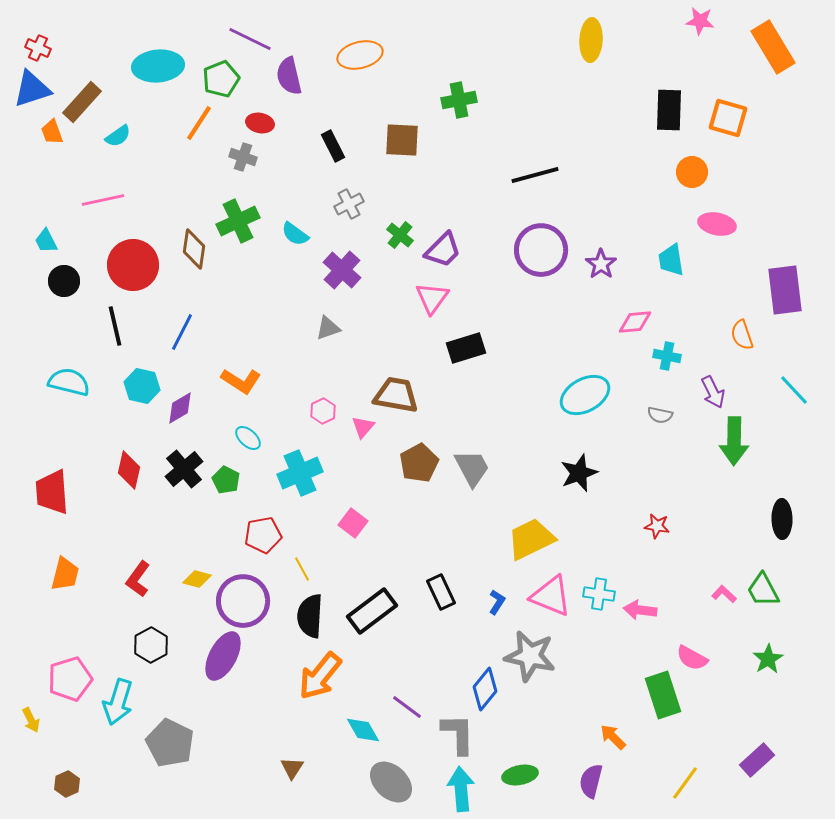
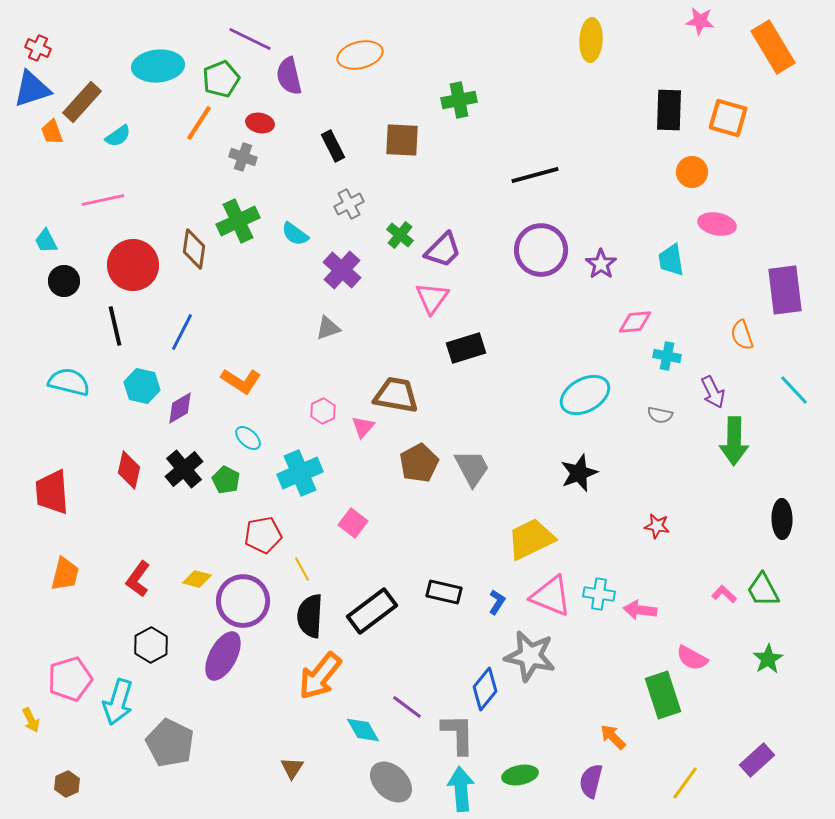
black rectangle at (441, 592): moved 3 px right; rotated 52 degrees counterclockwise
